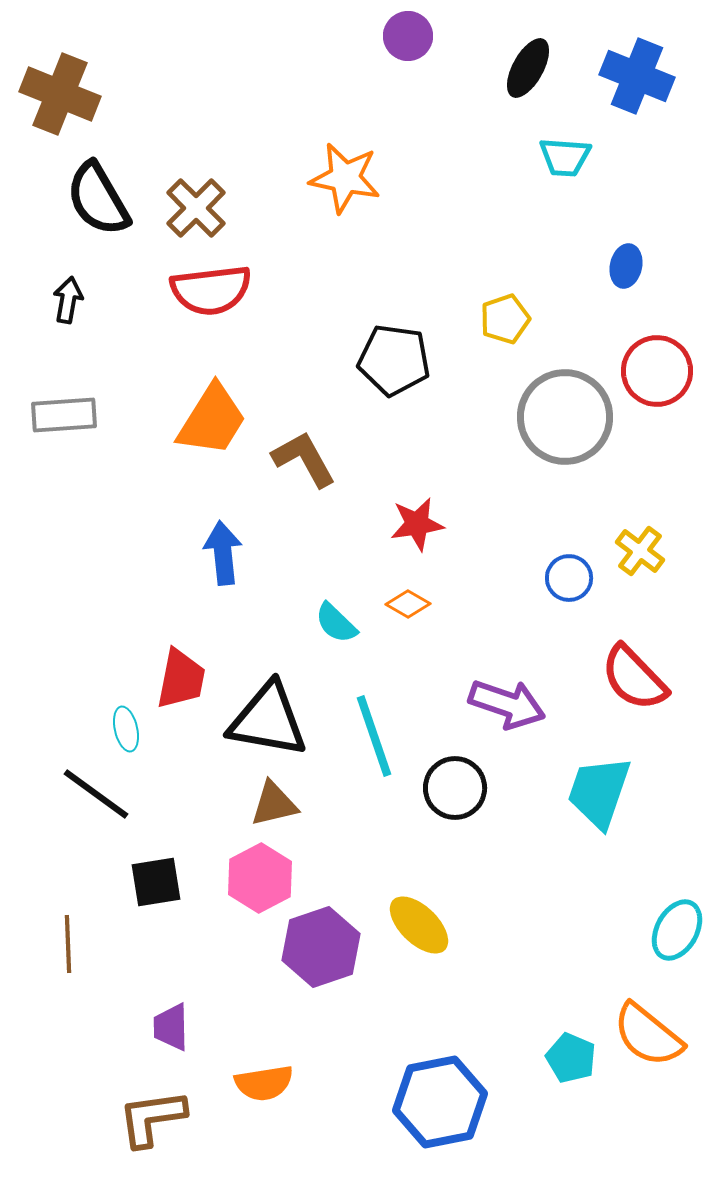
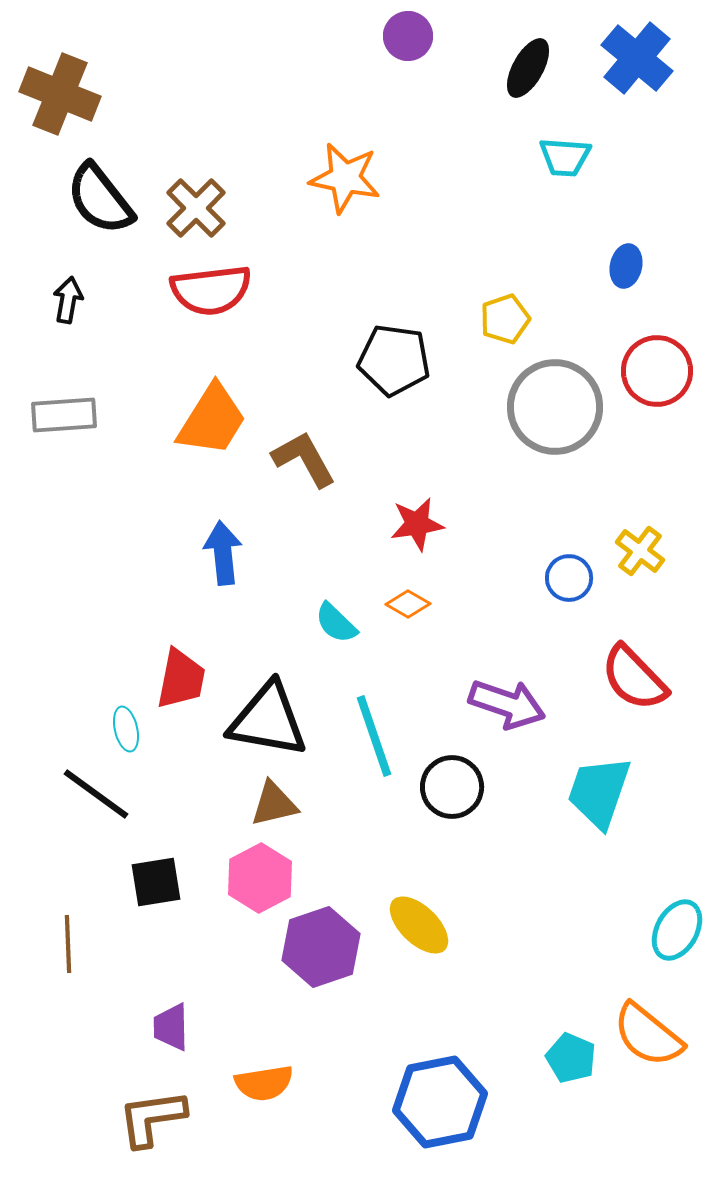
blue cross at (637, 76): moved 18 px up; rotated 18 degrees clockwise
black semicircle at (98, 199): moved 2 px right; rotated 8 degrees counterclockwise
gray circle at (565, 417): moved 10 px left, 10 px up
black circle at (455, 788): moved 3 px left, 1 px up
